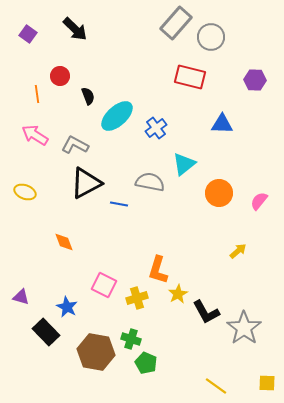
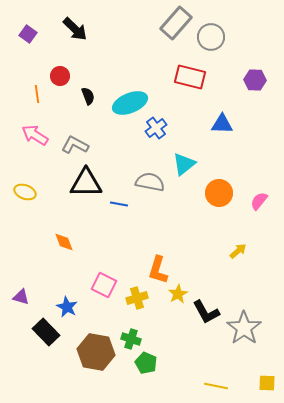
cyan ellipse: moved 13 px right, 13 px up; rotated 20 degrees clockwise
black triangle: rotated 28 degrees clockwise
yellow line: rotated 25 degrees counterclockwise
